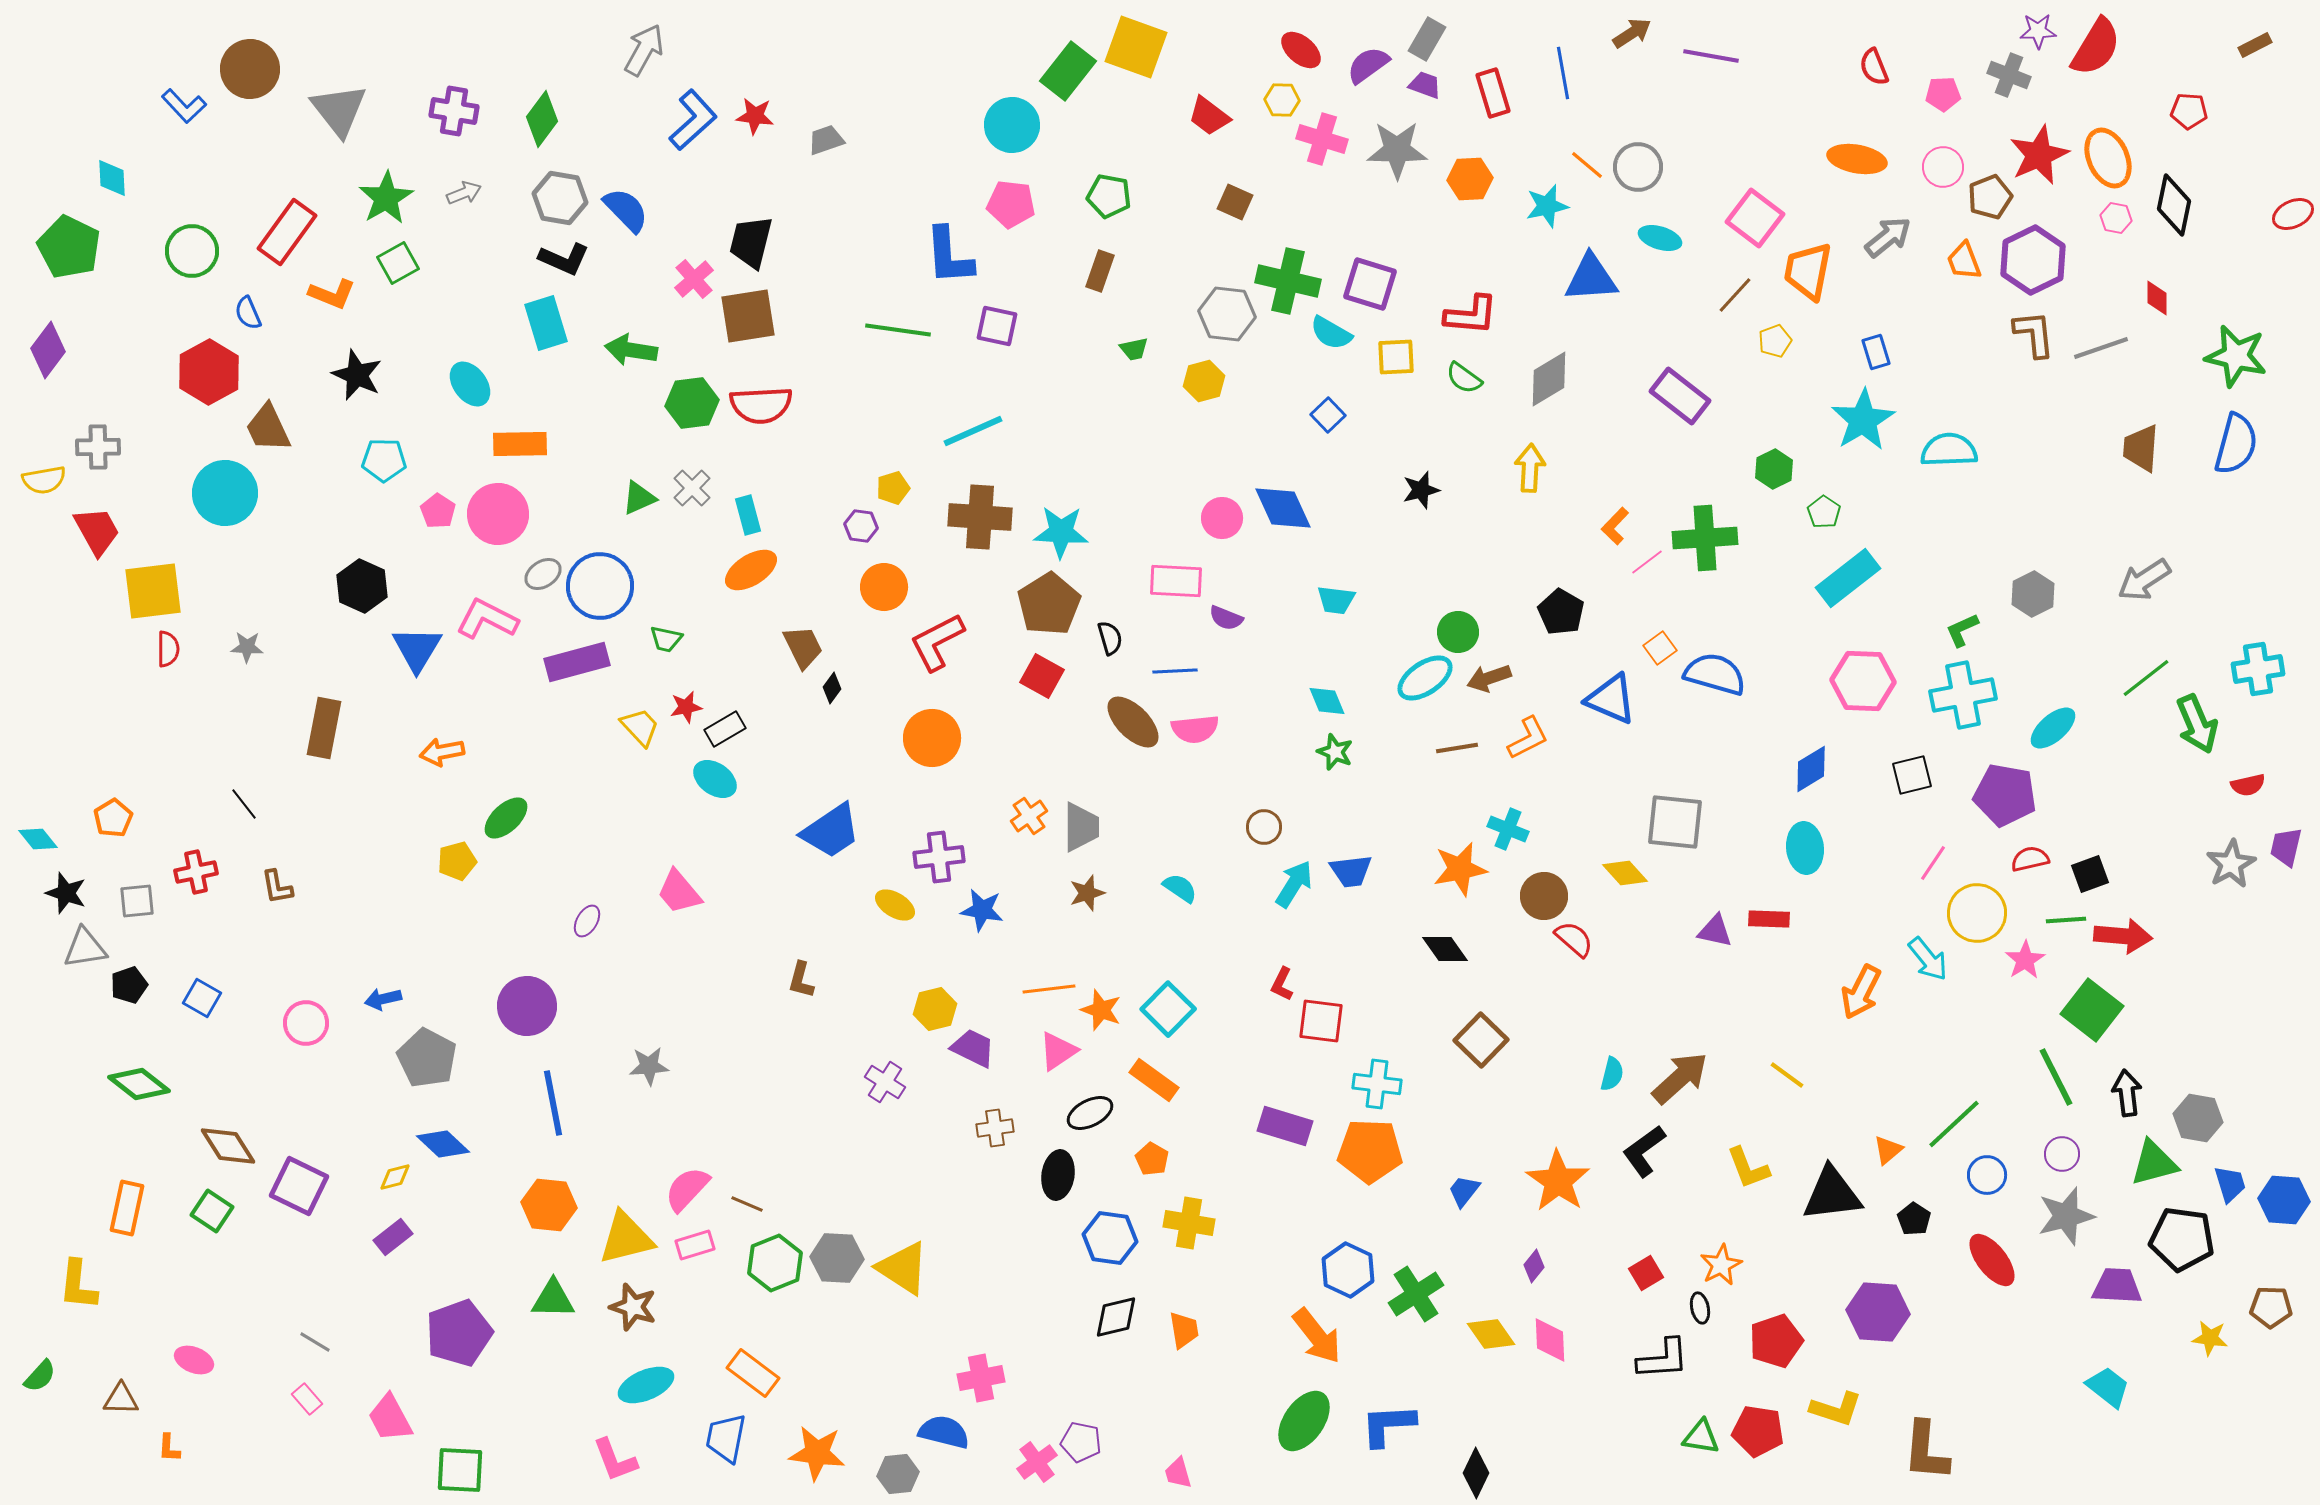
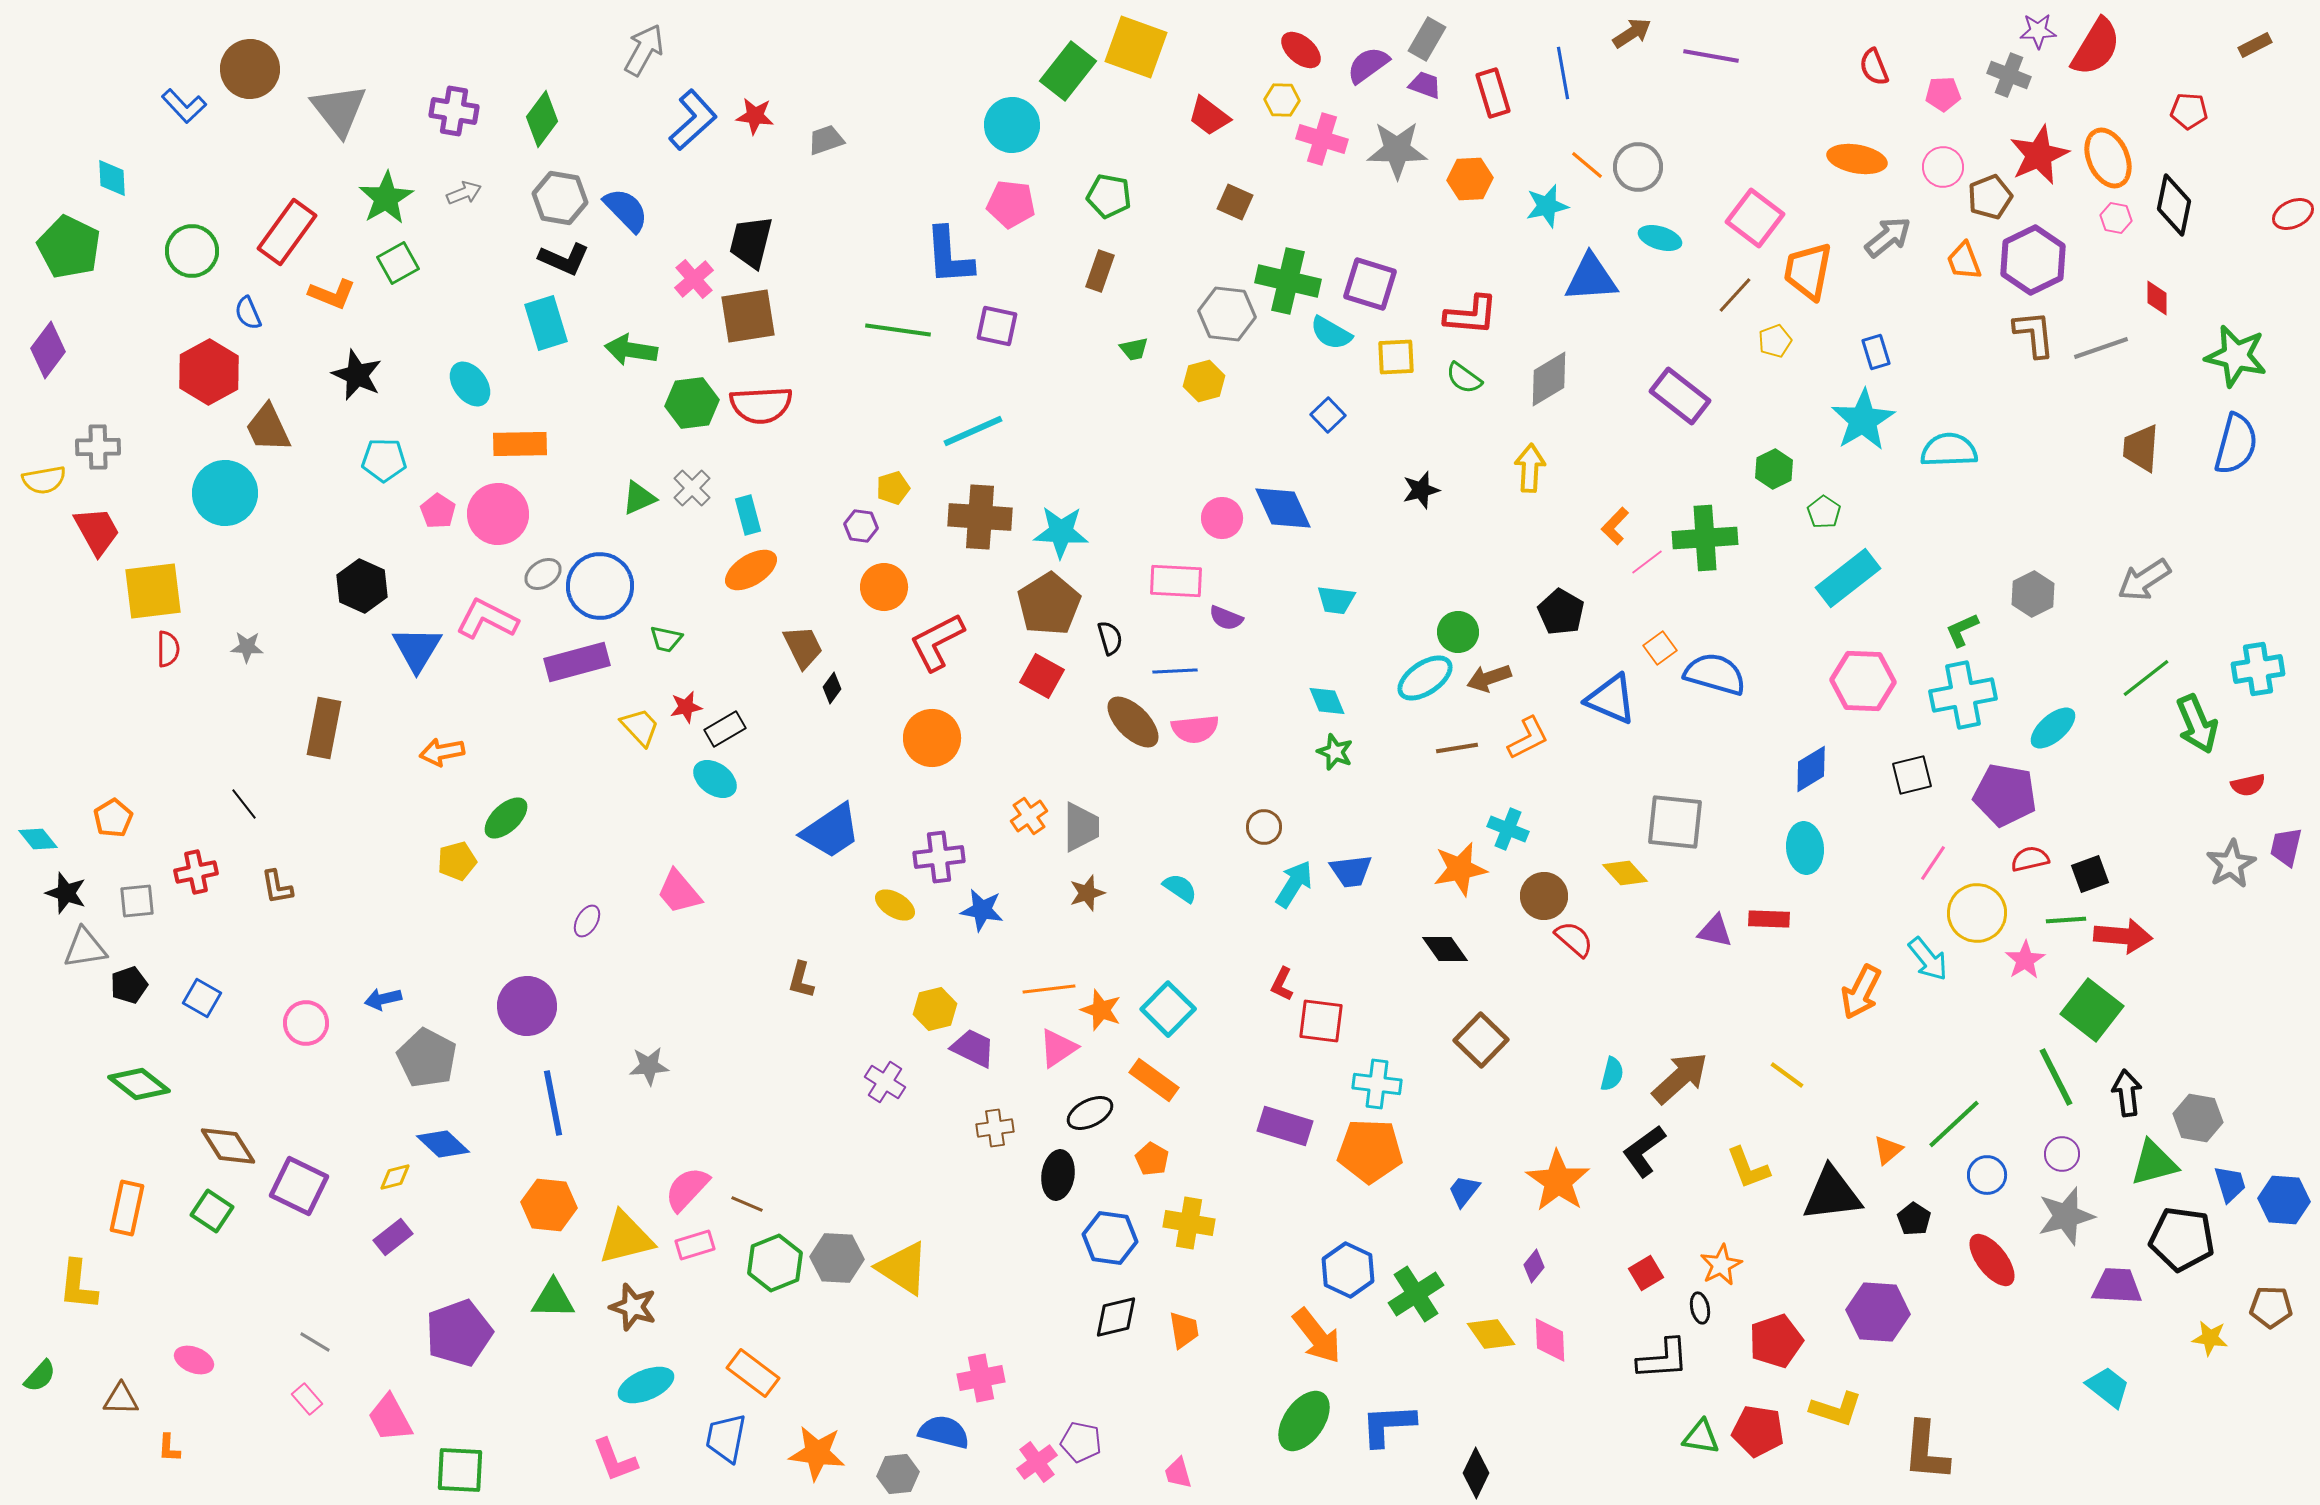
pink triangle at (1058, 1051): moved 3 px up
